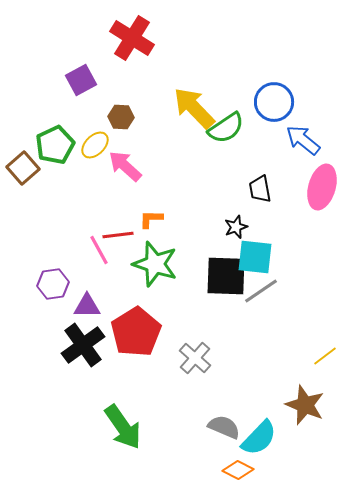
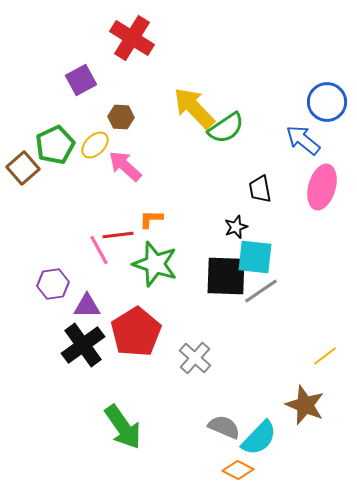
blue circle: moved 53 px right
